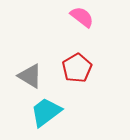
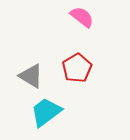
gray triangle: moved 1 px right
